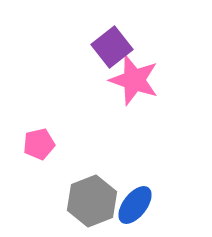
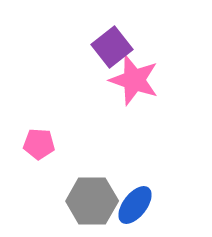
pink pentagon: rotated 16 degrees clockwise
gray hexagon: rotated 21 degrees clockwise
